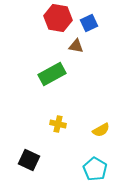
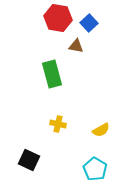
blue square: rotated 18 degrees counterclockwise
green rectangle: rotated 76 degrees counterclockwise
